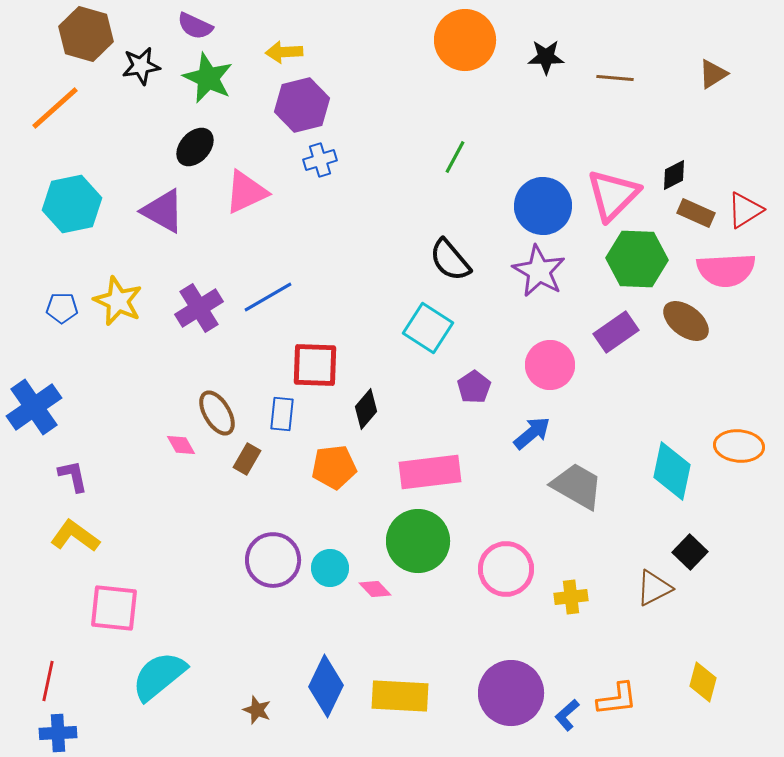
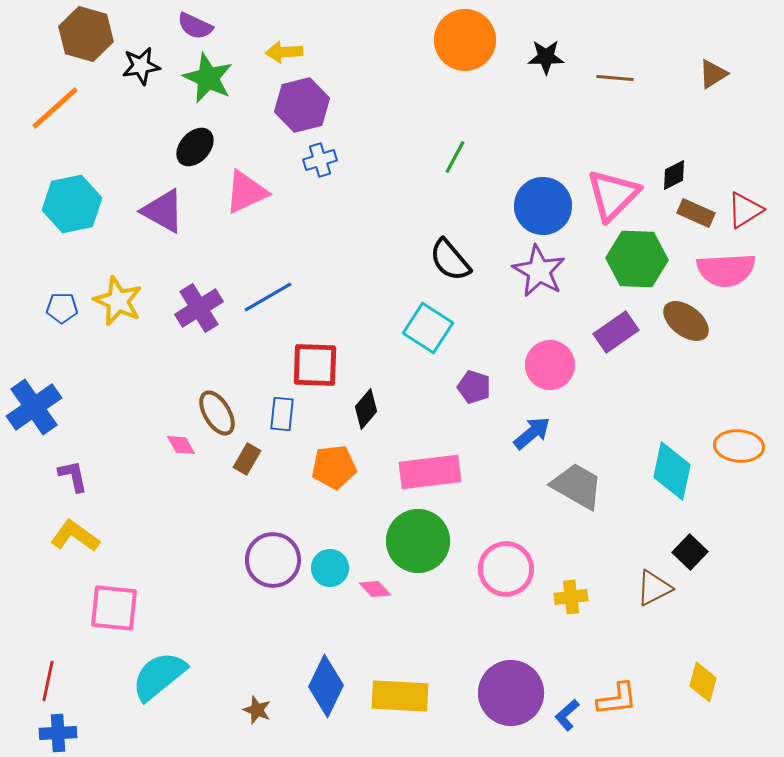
purple pentagon at (474, 387): rotated 20 degrees counterclockwise
